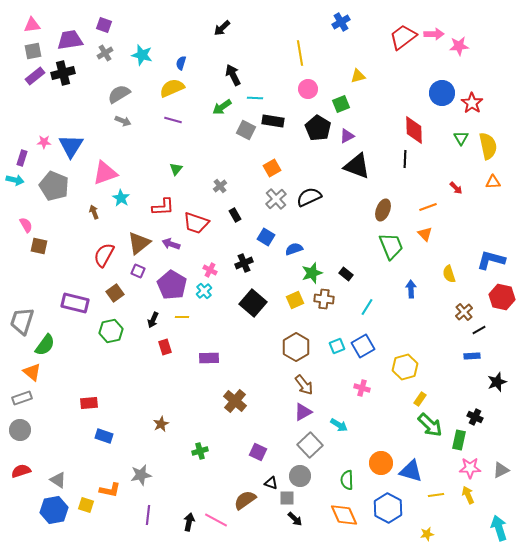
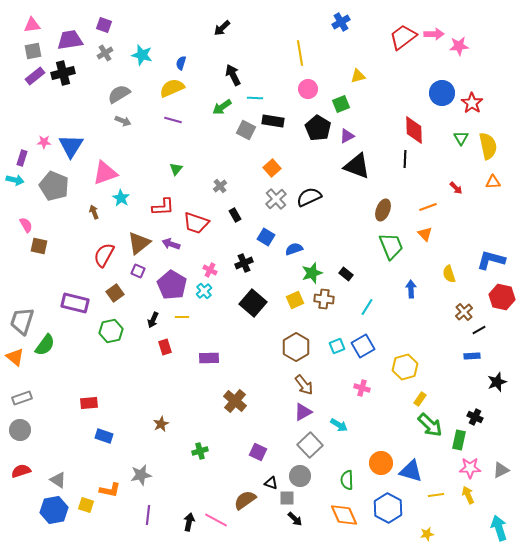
orange square at (272, 168): rotated 12 degrees counterclockwise
orange triangle at (32, 372): moved 17 px left, 15 px up
